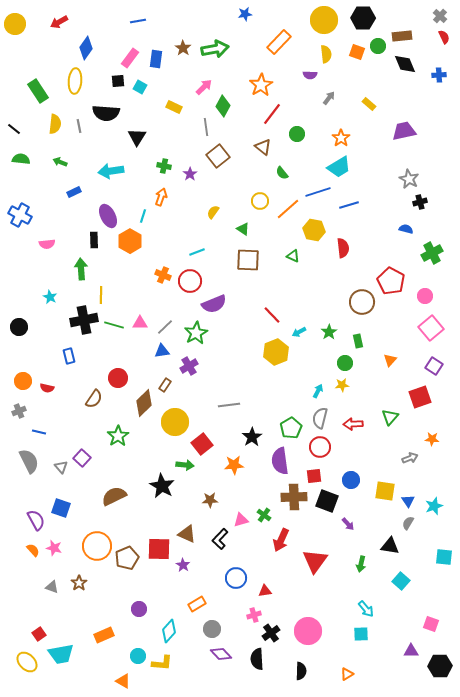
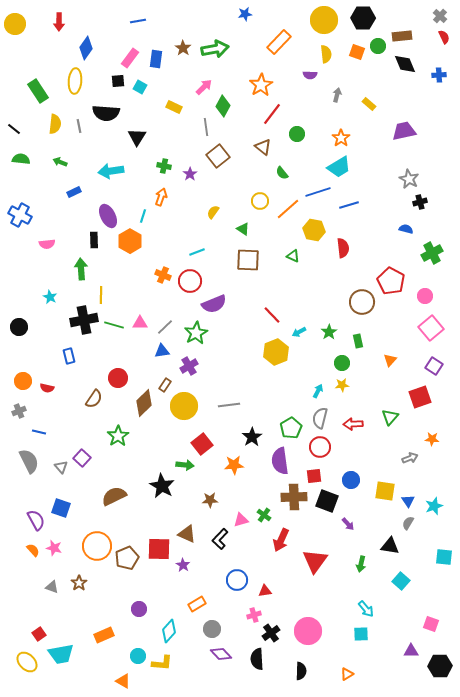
red arrow at (59, 22): rotated 60 degrees counterclockwise
gray arrow at (329, 98): moved 8 px right, 3 px up; rotated 24 degrees counterclockwise
green circle at (345, 363): moved 3 px left
yellow circle at (175, 422): moved 9 px right, 16 px up
blue circle at (236, 578): moved 1 px right, 2 px down
